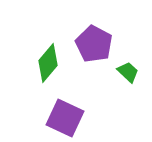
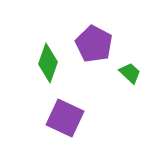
green diamond: rotated 21 degrees counterclockwise
green trapezoid: moved 2 px right, 1 px down
